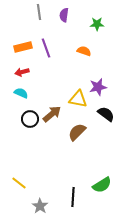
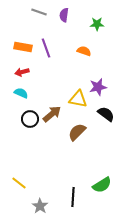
gray line: rotated 63 degrees counterclockwise
orange rectangle: rotated 24 degrees clockwise
